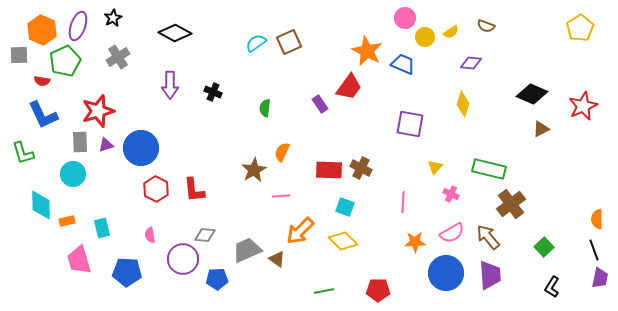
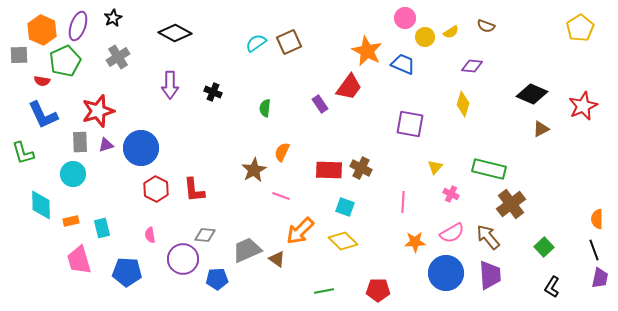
purple diamond at (471, 63): moved 1 px right, 3 px down
pink line at (281, 196): rotated 24 degrees clockwise
orange rectangle at (67, 221): moved 4 px right
